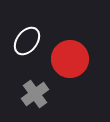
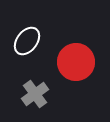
red circle: moved 6 px right, 3 px down
